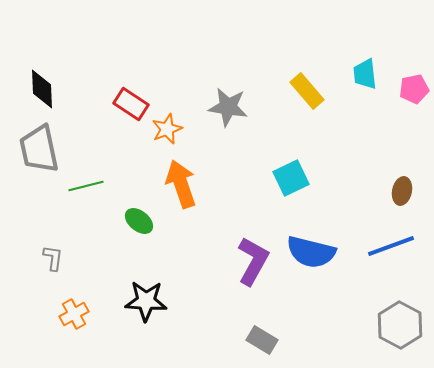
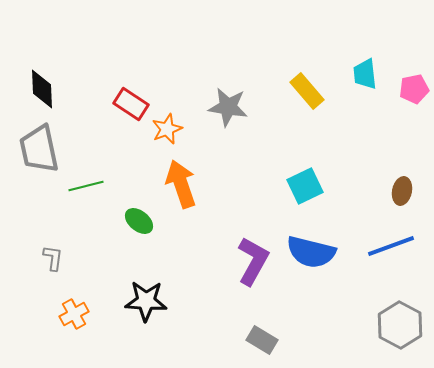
cyan square: moved 14 px right, 8 px down
